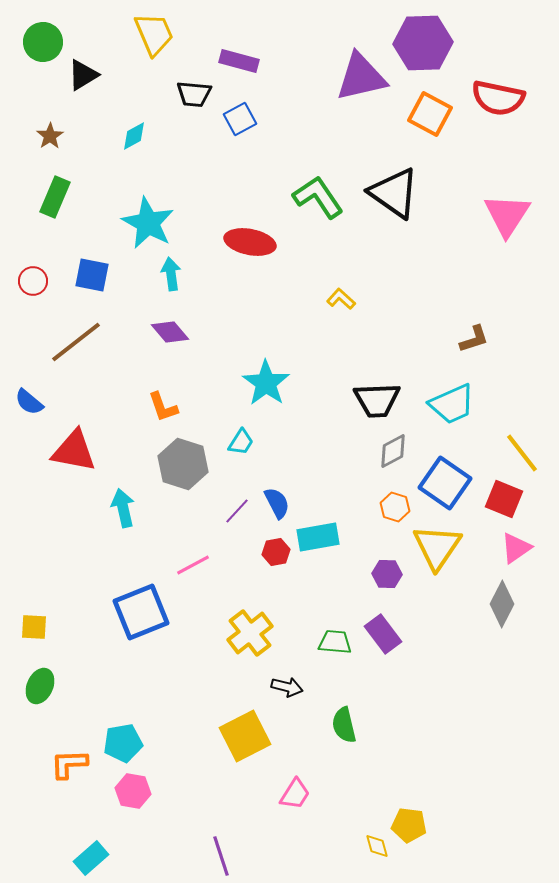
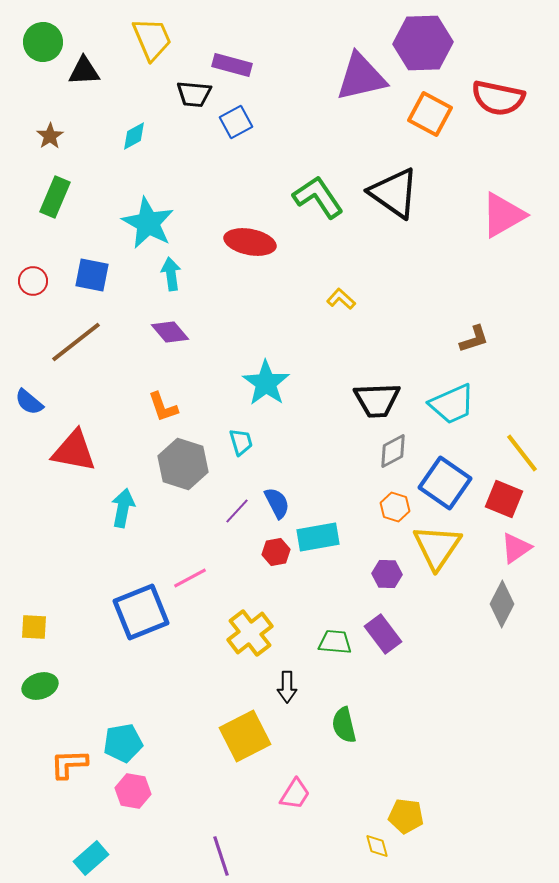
yellow trapezoid at (154, 34): moved 2 px left, 5 px down
purple rectangle at (239, 61): moved 7 px left, 4 px down
black triangle at (83, 75): moved 1 px right, 4 px up; rotated 28 degrees clockwise
blue square at (240, 119): moved 4 px left, 3 px down
pink triangle at (507, 215): moved 4 px left; rotated 27 degrees clockwise
cyan trapezoid at (241, 442): rotated 48 degrees counterclockwise
cyan arrow at (123, 508): rotated 24 degrees clockwise
pink line at (193, 565): moved 3 px left, 13 px down
green ellipse at (40, 686): rotated 48 degrees clockwise
black arrow at (287, 687): rotated 76 degrees clockwise
yellow pentagon at (409, 825): moved 3 px left, 9 px up
